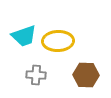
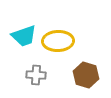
brown hexagon: rotated 15 degrees clockwise
